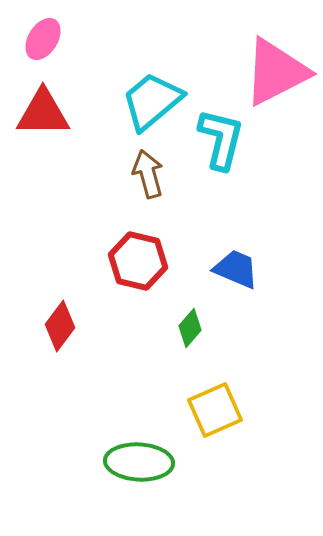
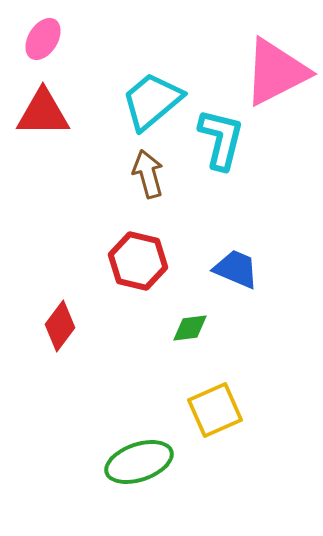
green diamond: rotated 42 degrees clockwise
green ellipse: rotated 22 degrees counterclockwise
